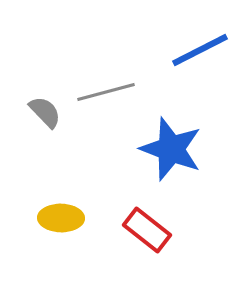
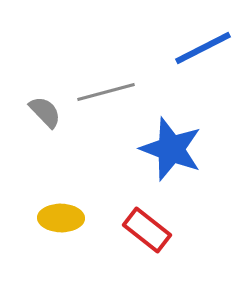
blue line: moved 3 px right, 2 px up
